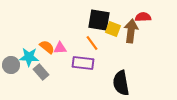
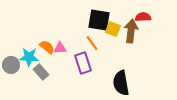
purple rectangle: rotated 65 degrees clockwise
